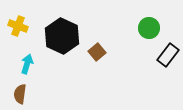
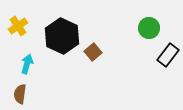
yellow cross: rotated 36 degrees clockwise
brown square: moved 4 px left
